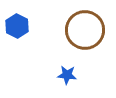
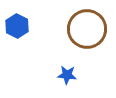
brown circle: moved 2 px right, 1 px up
